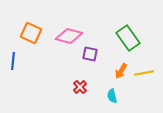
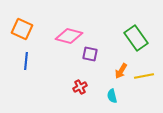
orange square: moved 9 px left, 4 px up
green rectangle: moved 8 px right
blue line: moved 13 px right
yellow line: moved 3 px down
red cross: rotated 16 degrees clockwise
